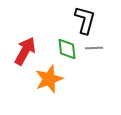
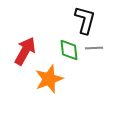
green diamond: moved 2 px right, 1 px down
